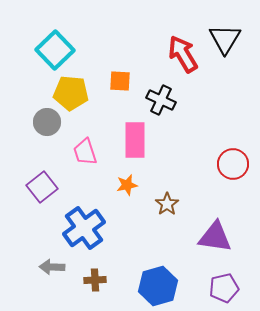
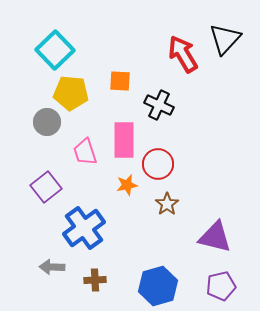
black triangle: rotated 12 degrees clockwise
black cross: moved 2 px left, 5 px down
pink rectangle: moved 11 px left
red circle: moved 75 px left
purple square: moved 4 px right
purple triangle: rotated 6 degrees clockwise
purple pentagon: moved 3 px left, 2 px up
